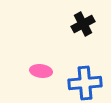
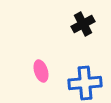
pink ellipse: rotated 65 degrees clockwise
